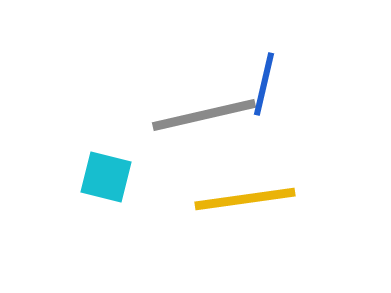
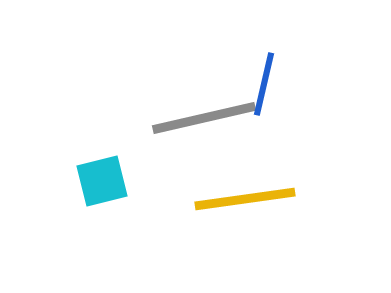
gray line: moved 3 px down
cyan square: moved 4 px left, 4 px down; rotated 28 degrees counterclockwise
